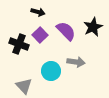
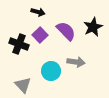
gray triangle: moved 1 px left, 1 px up
